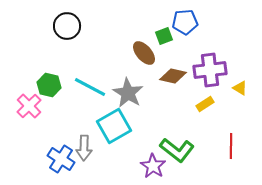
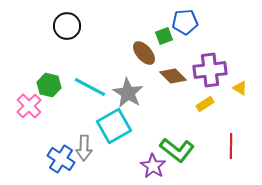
brown diamond: rotated 32 degrees clockwise
